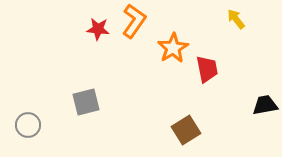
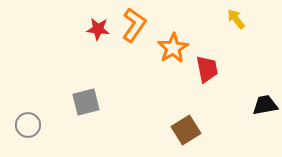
orange L-shape: moved 4 px down
